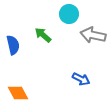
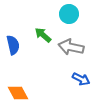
gray arrow: moved 22 px left, 12 px down
